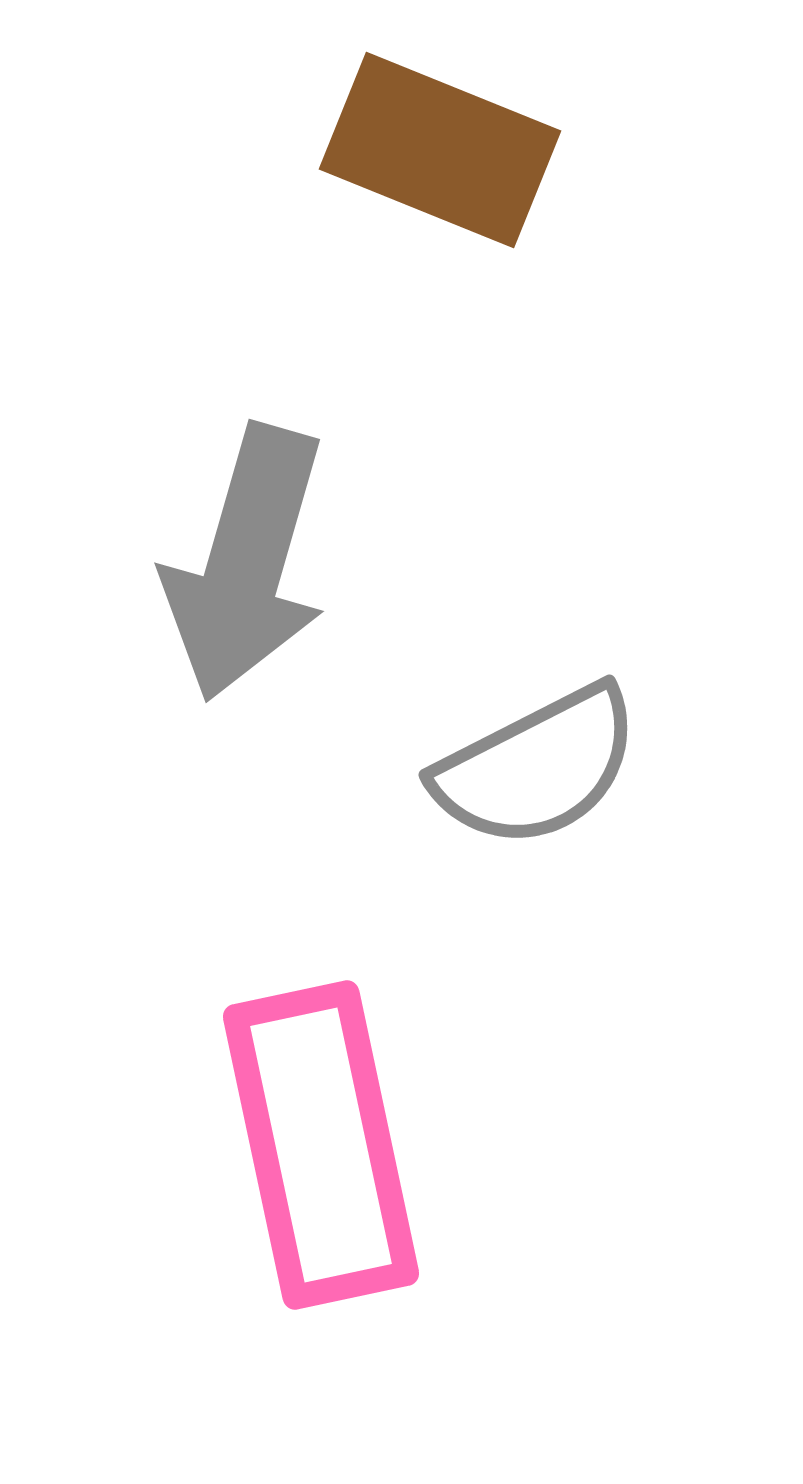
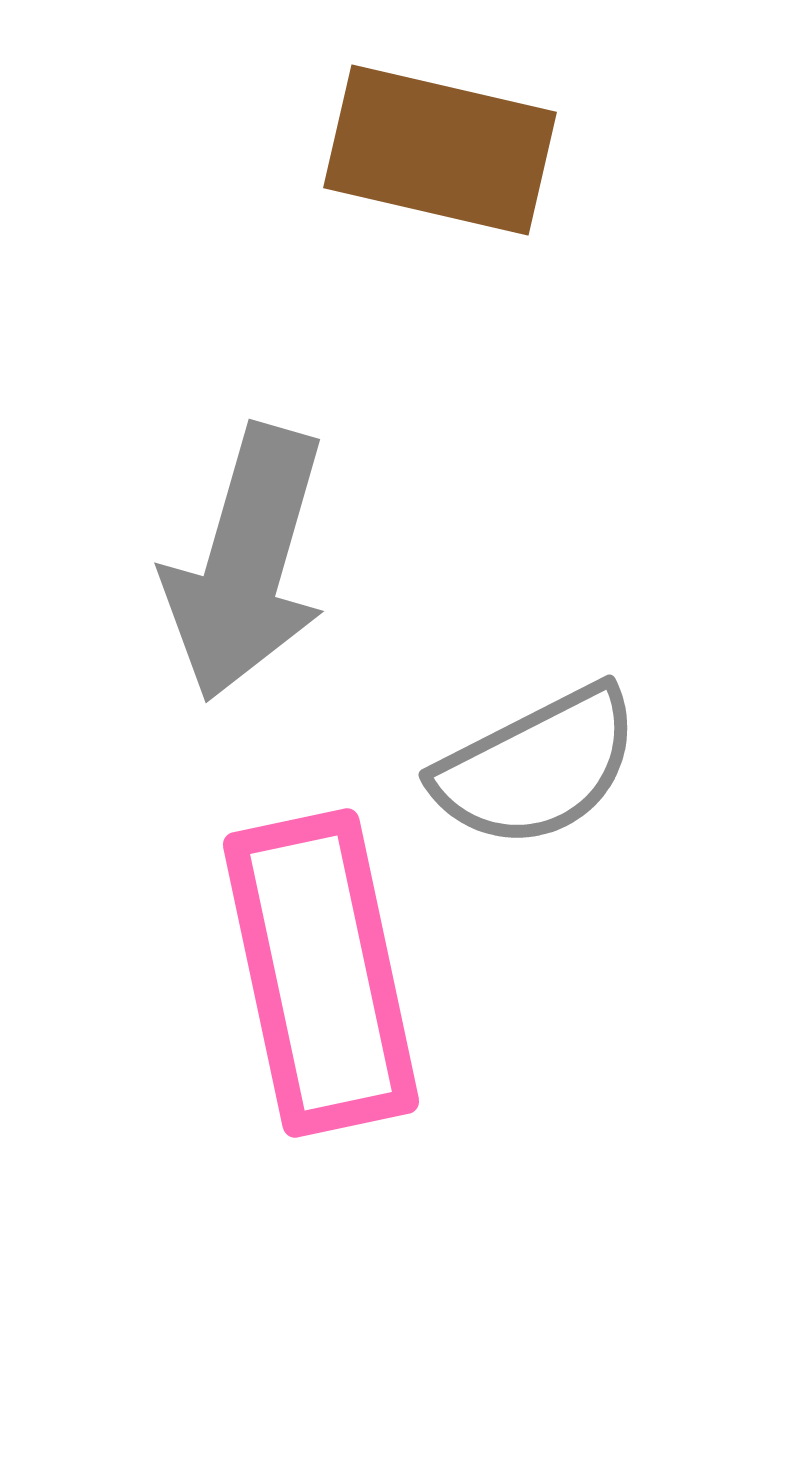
brown rectangle: rotated 9 degrees counterclockwise
pink rectangle: moved 172 px up
